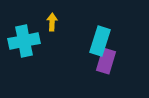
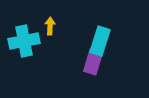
yellow arrow: moved 2 px left, 4 px down
purple rectangle: moved 13 px left, 1 px down
